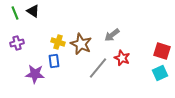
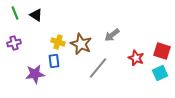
black triangle: moved 3 px right, 4 px down
purple cross: moved 3 px left
red star: moved 14 px right
purple star: rotated 12 degrees counterclockwise
